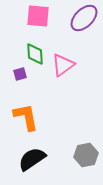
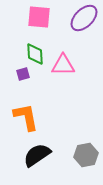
pink square: moved 1 px right, 1 px down
pink triangle: rotated 35 degrees clockwise
purple square: moved 3 px right
black semicircle: moved 5 px right, 4 px up
